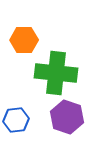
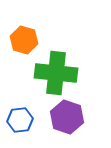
orange hexagon: rotated 16 degrees clockwise
blue hexagon: moved 4 px right
